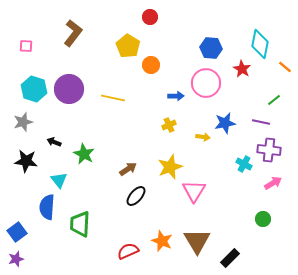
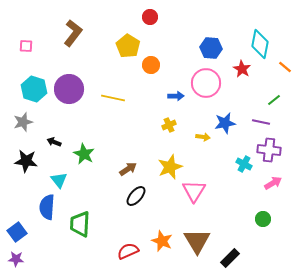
purple star: rotated 21 degrees clockwise
